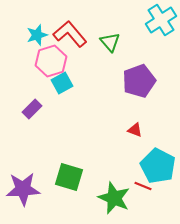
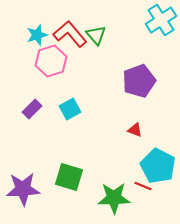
green triangle: moved 14 px left, 7 px up
cyan square: moved 8 px right, 26 px down
green star: rotated 24 degrees counterclockwise
